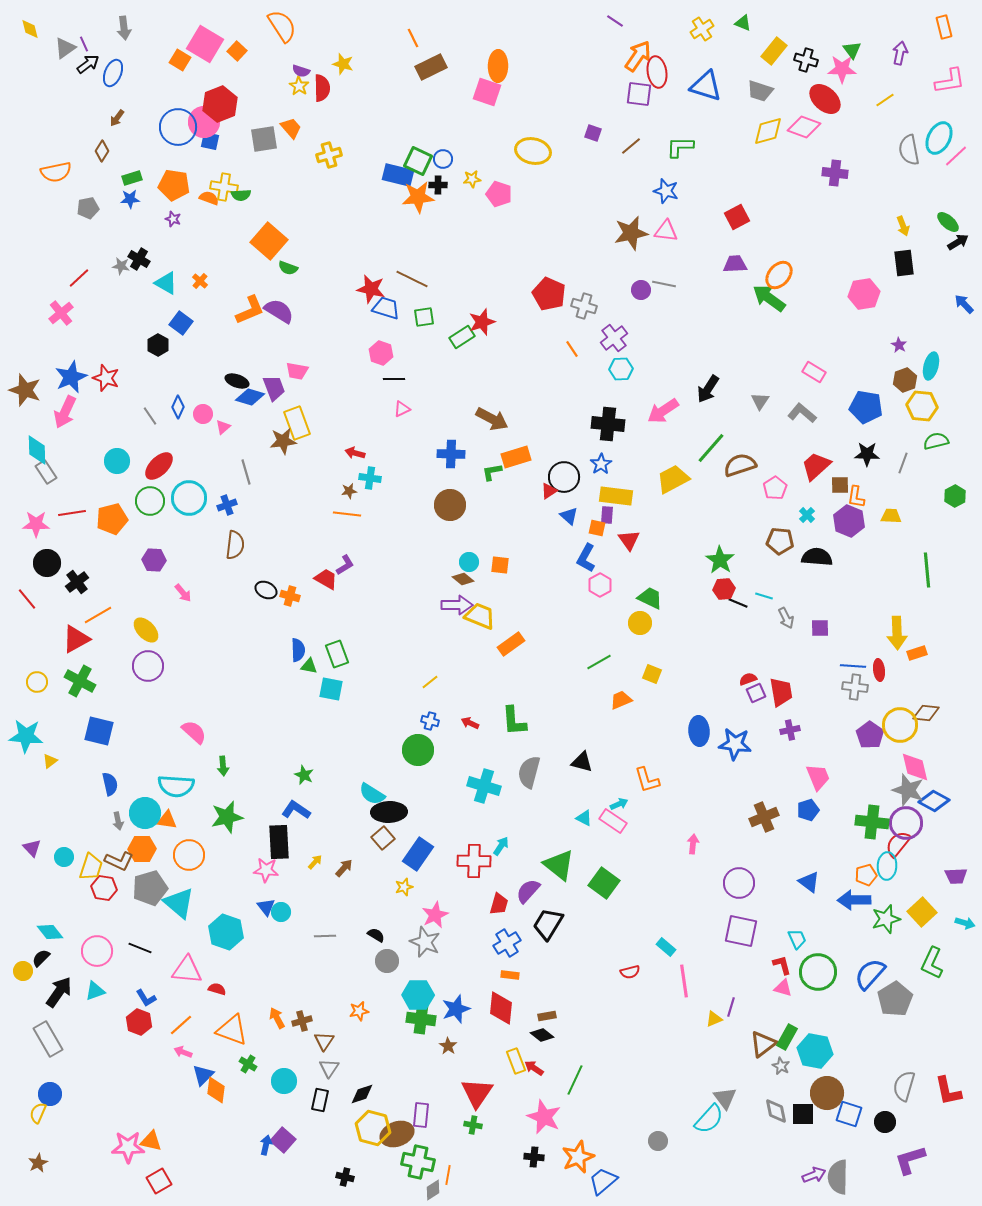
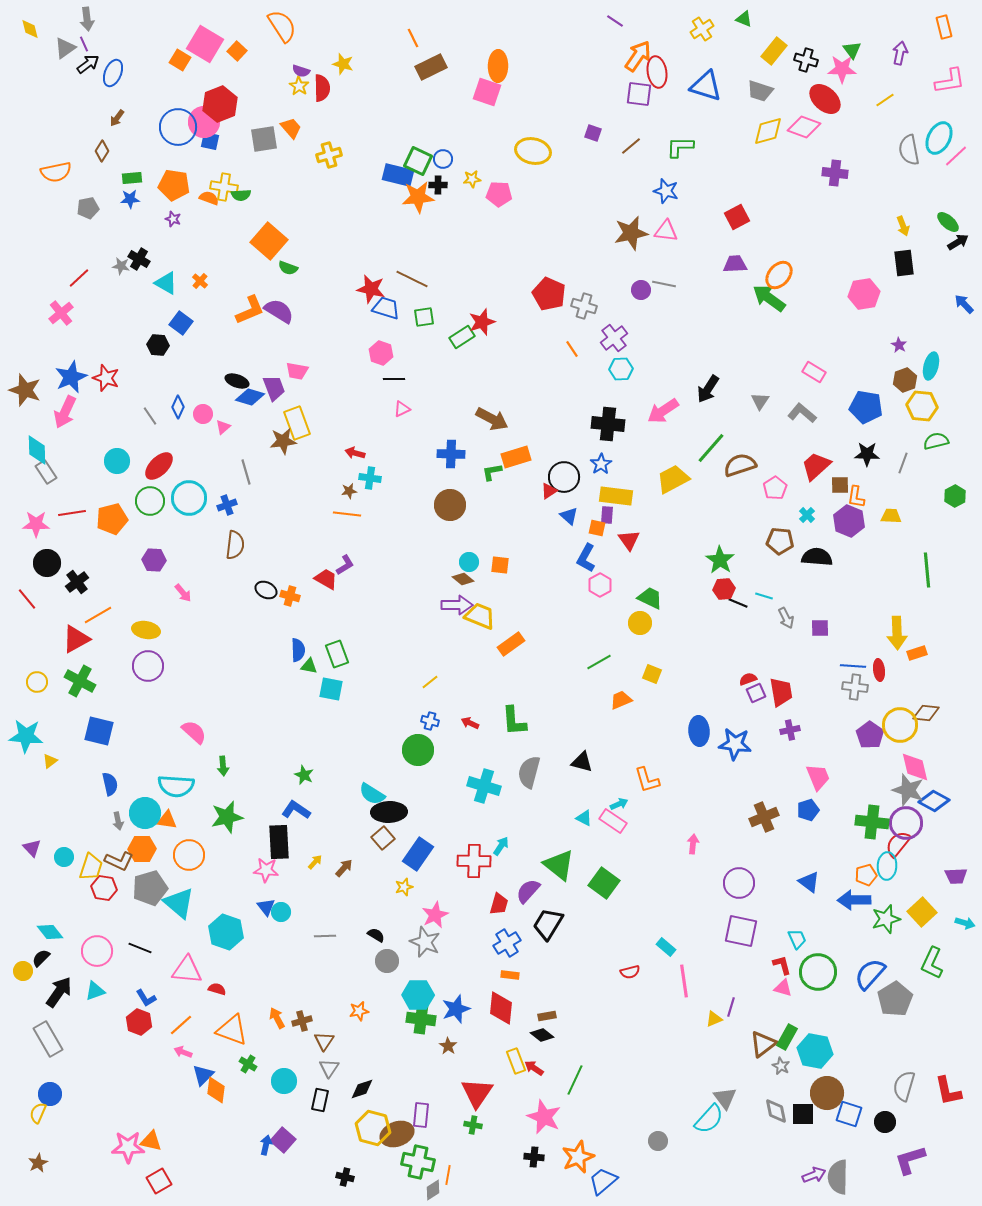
green triangle at (743, 23): moved 1 px right, 4 px up
gray arrow at (124, 28): moved 37 px left, 9 px up
green rectangle at (132, 178): rotated 12 degrees clockwise
pink pentagon at (499, 194): rotated 15 degrees counterclockwise
black hexagon at (158, 345): rotated 25 degrees counterclockwise
yellow ellipse at (146, 630): rotated 36 degrees counterclockwise
black diamond at (362, 1094): moved 5 px up
